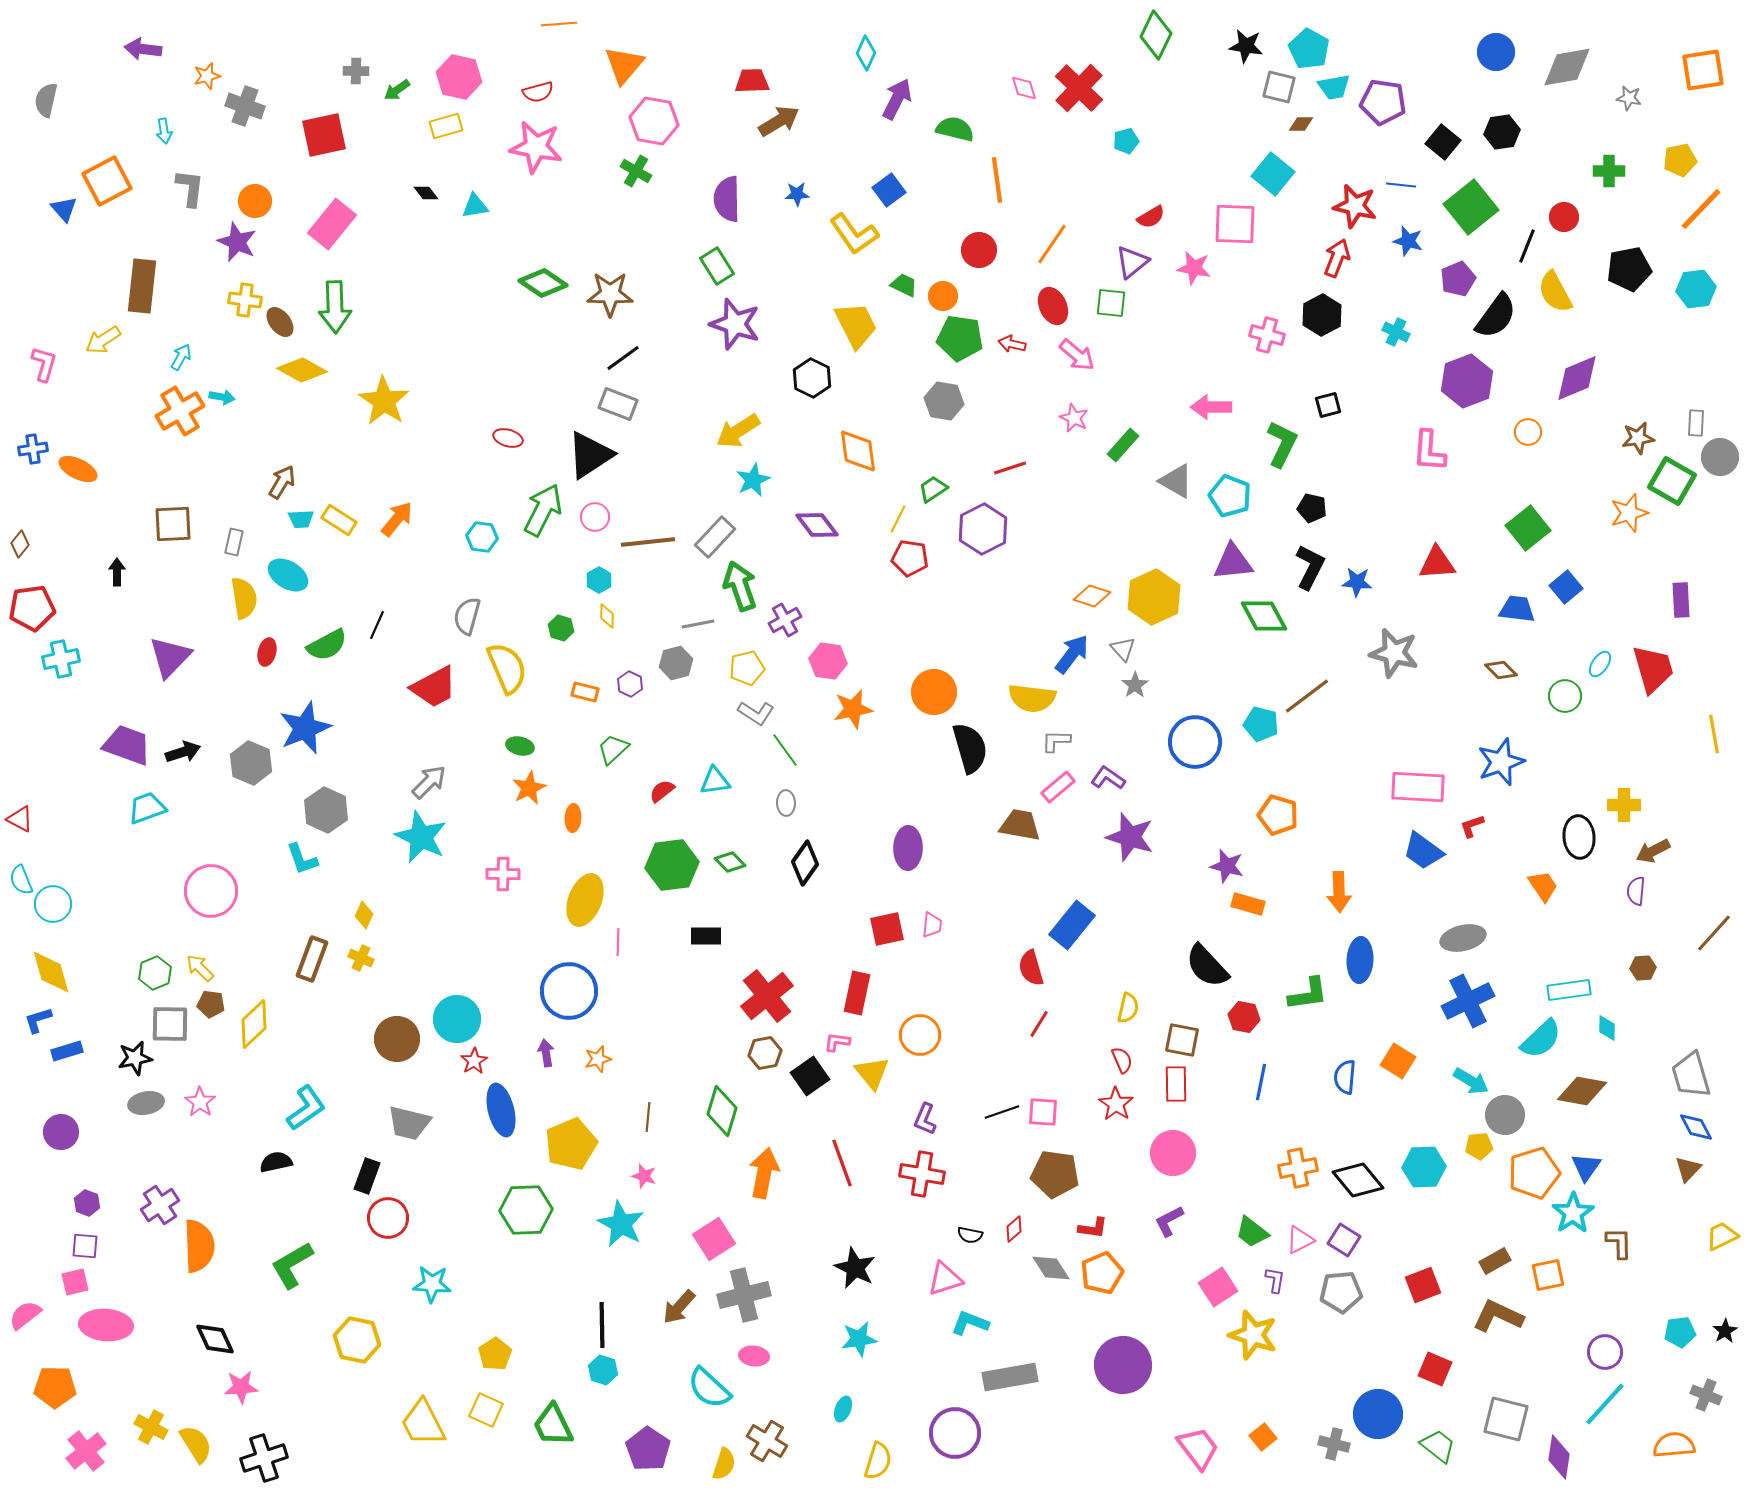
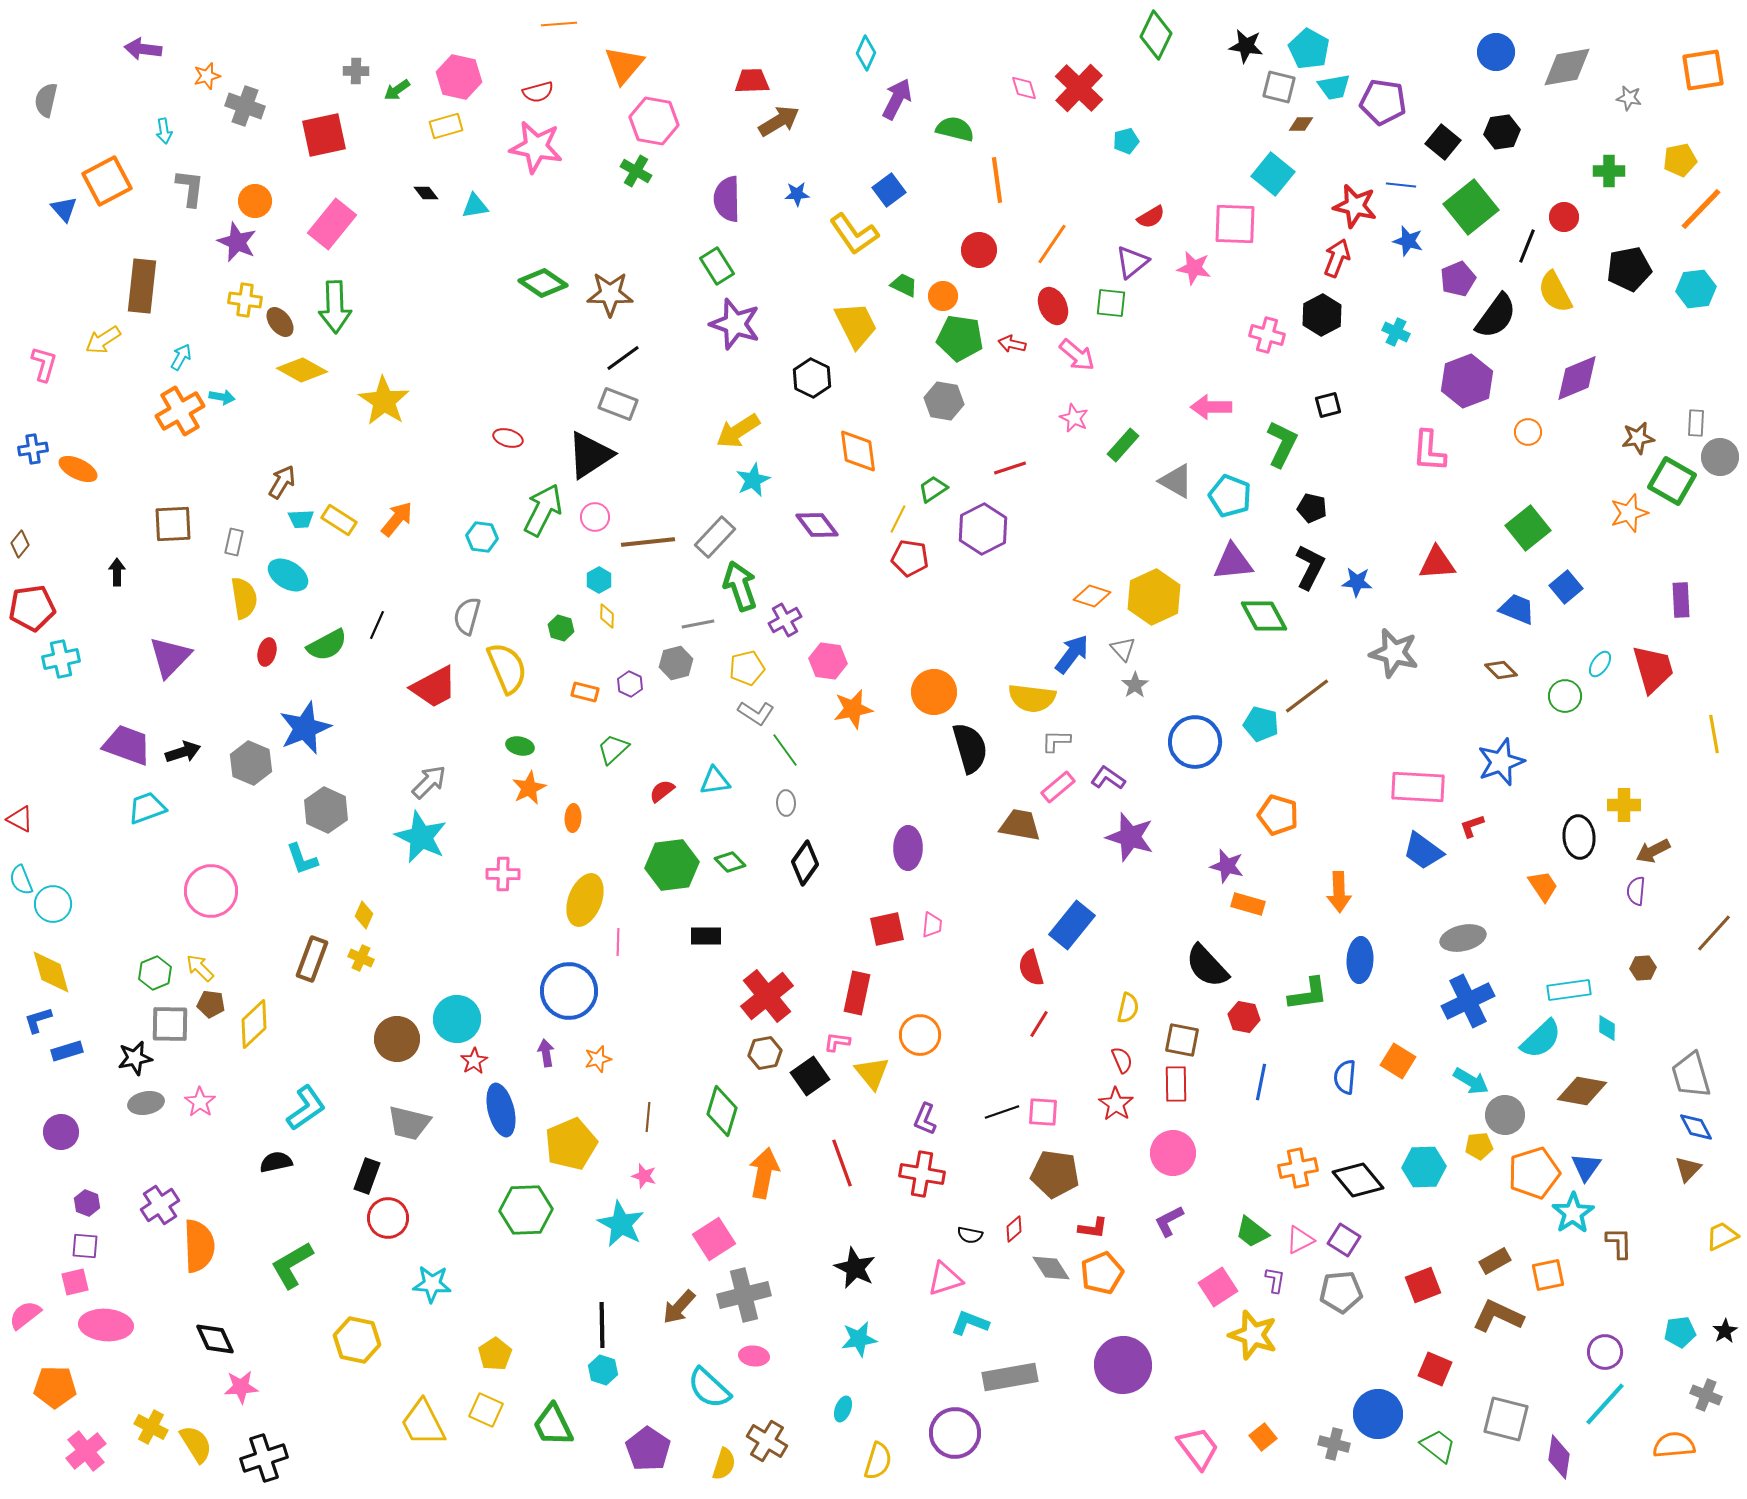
blue trapezoid at (1517, 609): rotated 15 degrees clockwise
